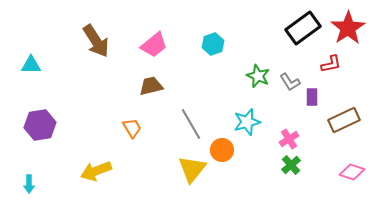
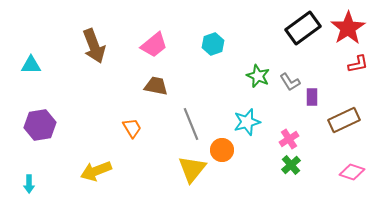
brown arrow: moved 2 px left, 5 px down; rotated 12 degrees clockwise
red L-shape: moved 27 px right
brown trapezoid: moved 5 px right; rotated 25 degrees clockwise
gray line: rotated 8 degrees clockwise
